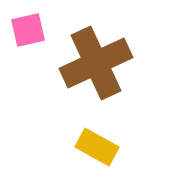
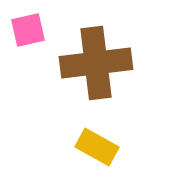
brown cross: rotated 18 degrees clockwise
